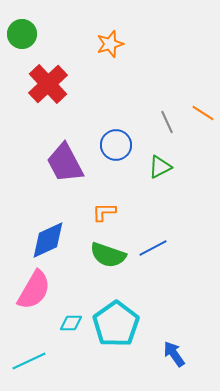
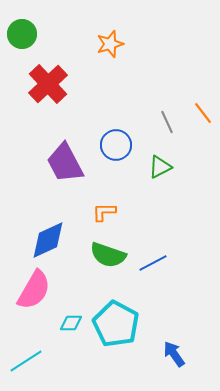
orange line: rotated 20 degrees clockwise
blue line: moved 15 px down
cyan pentagon: rotated 9 degrees counterclockwise
cyan line: moved 3 px left; rotated 8 degrees counterclockwise
